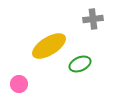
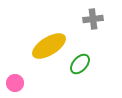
green ellipse: rotated 25 degrees counterclockwise
pink circle: moved 4 px left, 1 px up
